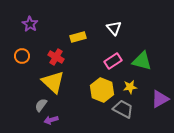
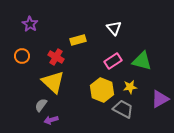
yellow rectangle: moved 3 px down
